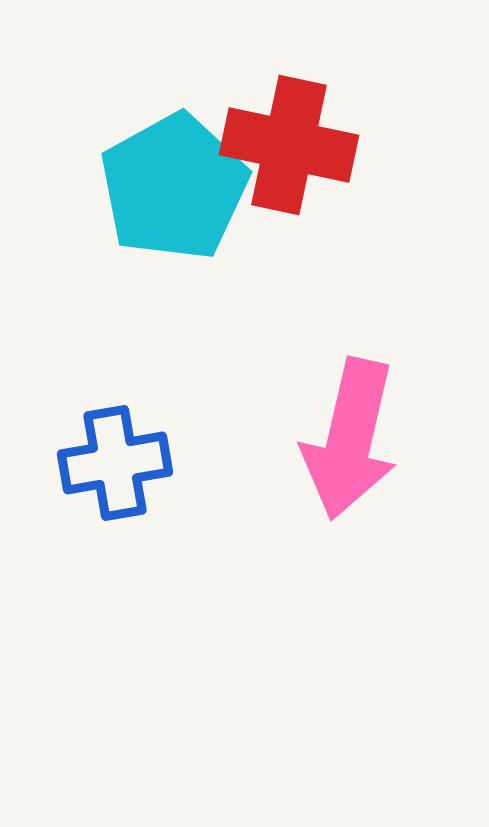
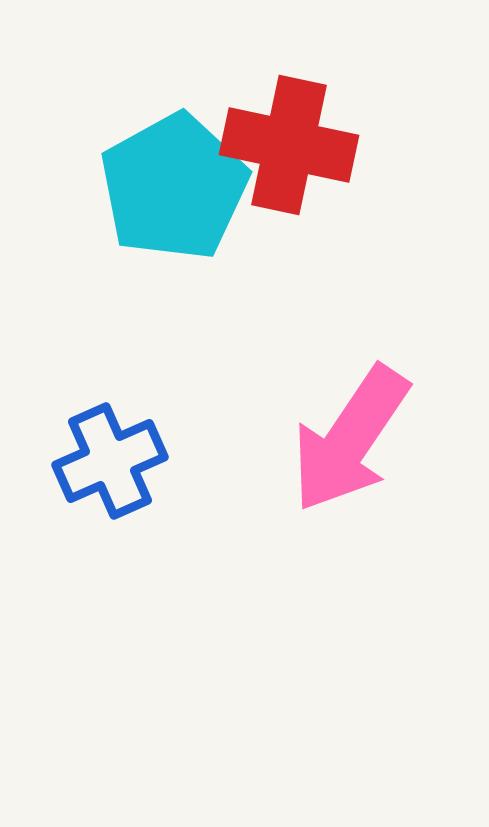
pink arrow: rotated 21 degrees clockwise
blue cross: moved 5 px left, 2 px up; rotated 14 degrees counterclockwise
